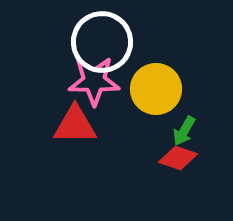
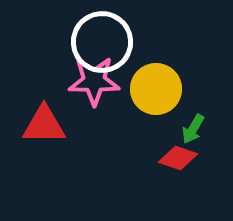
red triangle: moved 31 px left
green arrow: moved 9 px right, 2 px up
